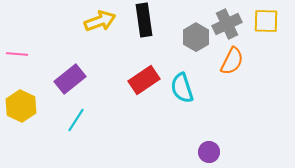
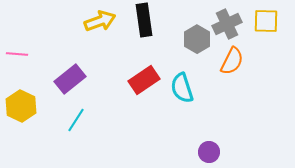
gray hexagon: moved 1 px right, 2 px down
